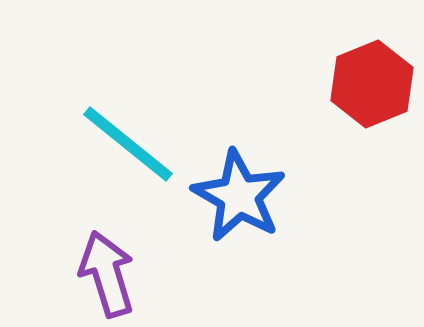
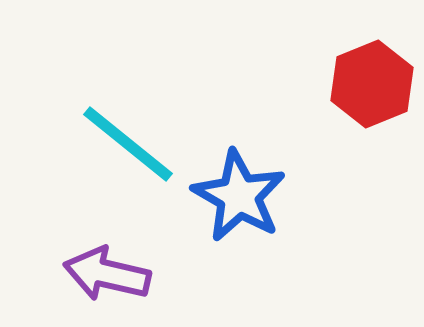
purple arrow: rotated 60 degrees counterclockwise
